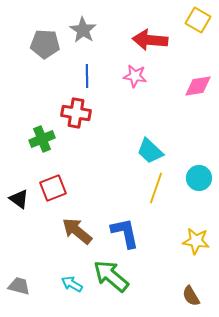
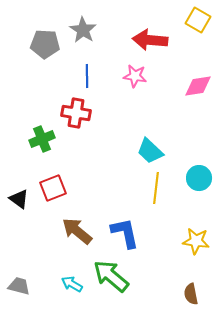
yellow line: rotated 12 degrees counterclockwise
brown semicircle: moved 2 px up; rotated 20 degrees clockwise
